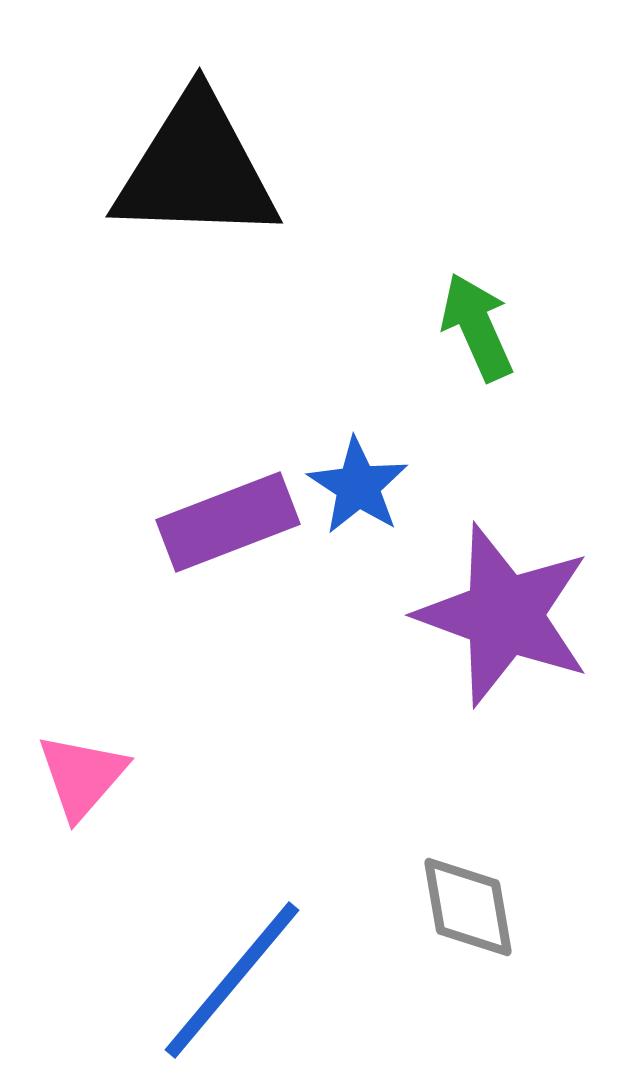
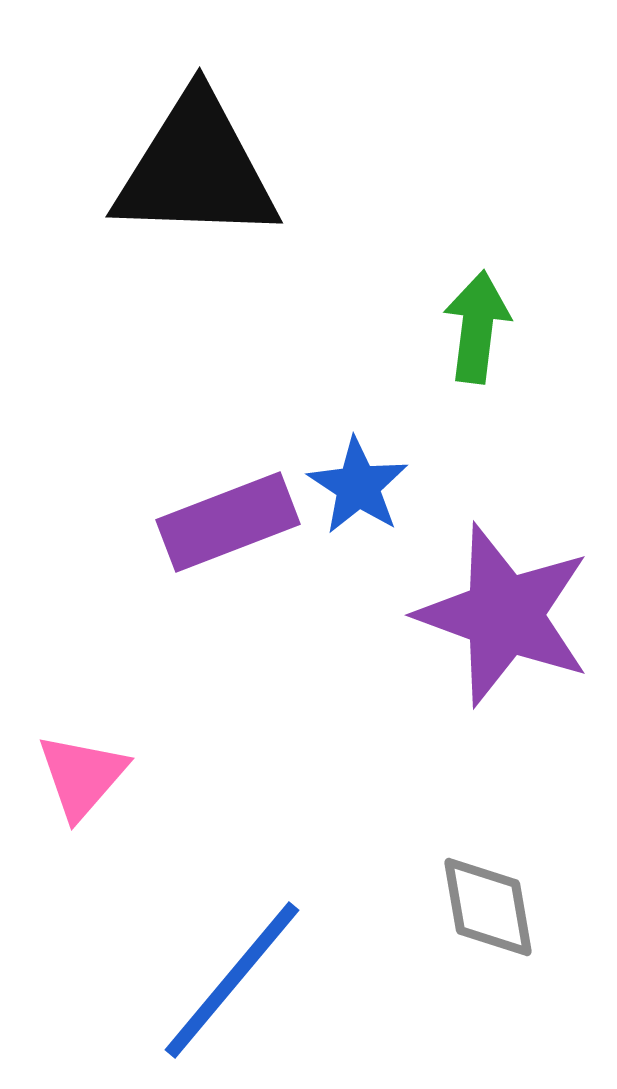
green arrow: rotated 31 degrees clockwise
gray diamond: moved 20 px right
